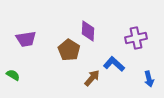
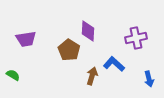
brown arrow: moved 2 px up; rotated 24 degrees counterclockwise
